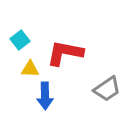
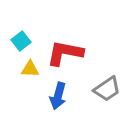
cyan square: moved 1 px right, 1 px down
blue arrow: moved 13 px right; rotated 16 degrees clockwise
